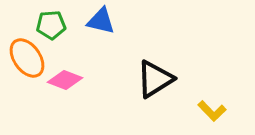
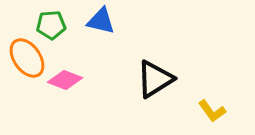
yellow L-shape: rotated 8 degrees clockwise
